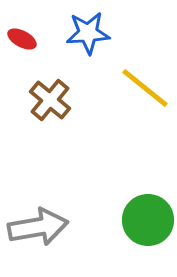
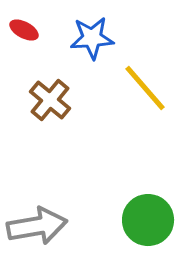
blue star: moved 4 px right, 5 px down
red ellipse: moved 2 px right, 9 px up
yellow line: rotated 10 degrees clockwise
gray arrow: moved 1 px left, 1 px up
